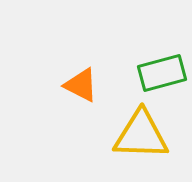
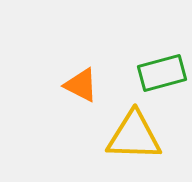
yellow triangle: moved 7 px left, 1 px down
